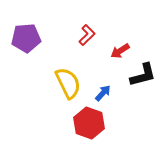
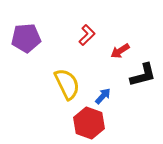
yellow semicircle: moved 1 px left, 1 px down
blue arrow: moved 3 px down
